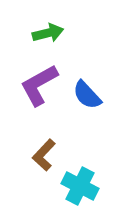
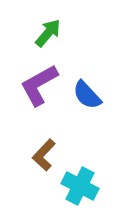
green arrow: rotated 36 degrees counterclockwise
